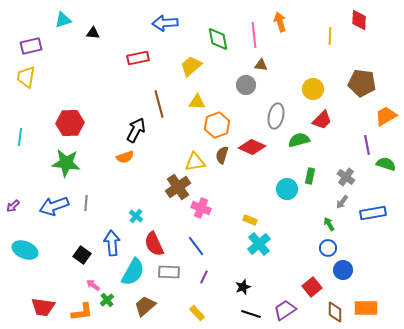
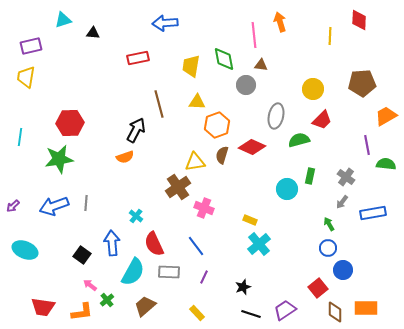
green diamond at (218, 39): moved 6 px right, 20 px down
yellow trapezoid at (191, 66): rotated 40 degrees counterclockwise
brown pentagon at (362, 83): rotated 12 degrees counterclockwise
green star at (66, 163): moved 7 px left, 4 px up; rotated 16 degrees counterclockwise
green semicircle at (386, 164): rotated 12 degrees counterclockwise
pink cross at (201, 208): moved 3 px right
pink arrow at (93, 285): moved 3 px left
red square at (312, 287): moved 6 px right, 1 px down
